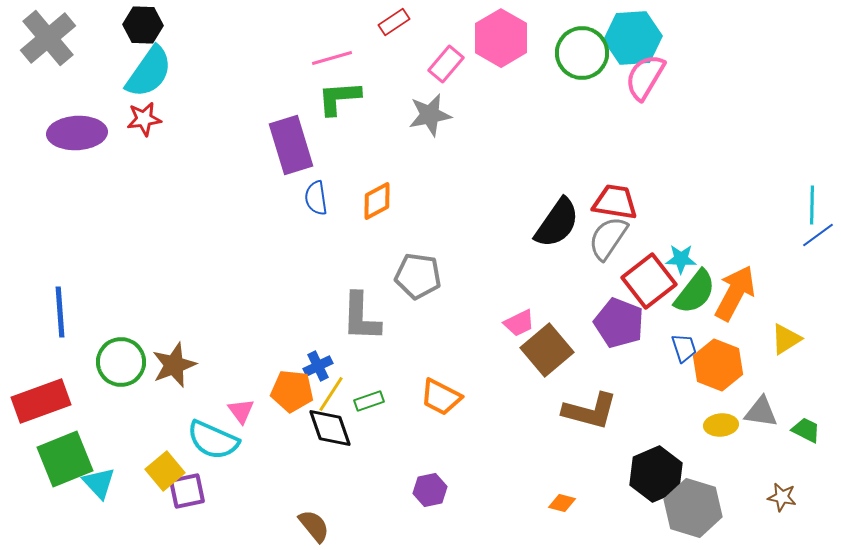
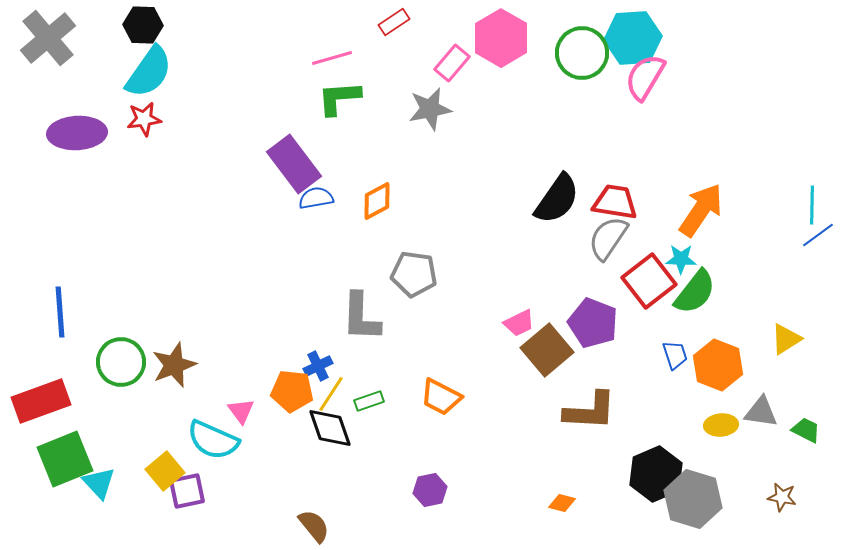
pink rectangle at (446, 64): moved 6 px right, 1 px up
gray star at (430, 115): moved 6 px up
purple rectangle at (291, 145): moved 3 px right, 19 px down; rotated 20 degrees counterclockwise
blue semicircle at (316, 198): rotated 88 degrees clockwise
black semicircle at (557, 223): moved 24 px up
gray pentagon at (418, 276): moved 4 px left, 2 px up
orange arrow at (735, 293): moved 34 px left, 83 px up; rotated 6 degrees clockwise
purple pentagon at (619, 323): moved 26 px left
blue trapezoid at (684, 348): moved 9 px left, 7 px down
brown L-shape at (590, 411): rotated 12 degrees counterclockwise
gray hexagon at (693, 508): moved 9 px up
